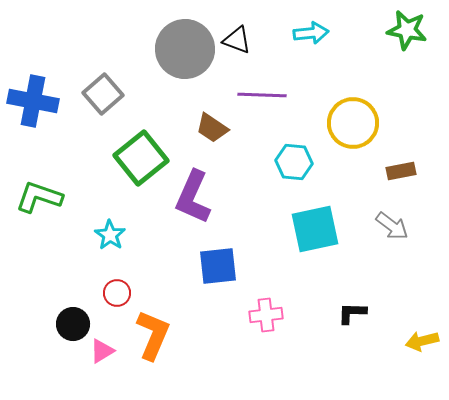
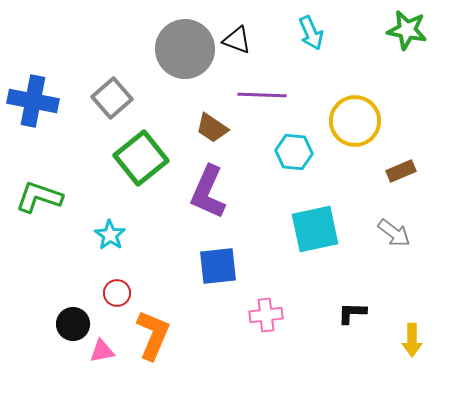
cyan arrow: rotated 72 degrees clockwise
gray square: moved 9 px right, 4 px down
yellow circle: moved 2 px right, 2 px up
cyan hexagon: moved 10 px up
brown rectangle: rotated 12 degrees counterclockwise
purple L-shape: moved 15 px right, 5 px up
gray arrow: moved 2 px right, 7 px down
yellow arrow: moved 10 px left, 1 px up; rotated 76 degrees counterclockwise
pink triangle: rotated 20 degrees clockwise
